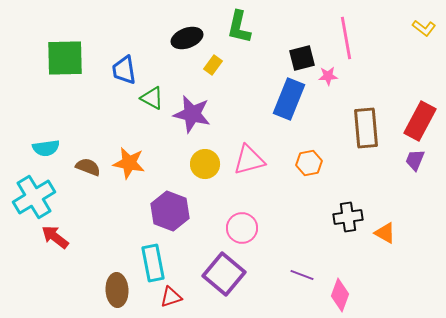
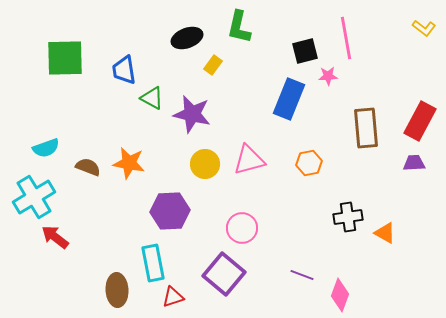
black square: moved 3 px right, 7 px up
cyan semicircle: rotated 12 degrees counterclockwise
purple trapezoid: moved 1 px left, 3 px down; rotated 65 degrees clockwise
purple hexagon: rotated 24 degrees counterclockwise
red triangle: moved 2 px right
